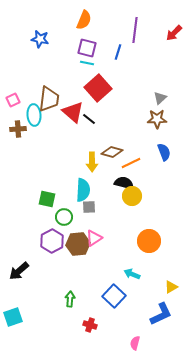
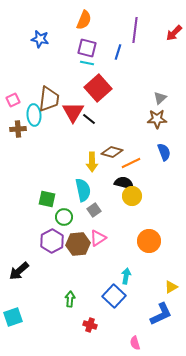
red triangle: rotated 20 degrees clockwise
cyan semicircle: rotated 15 degrees counterclockwise
gray square: moved 5 px right, 3 px down; rotated 32 degrees counterclockwise
pink triangle: moved 4 px right
cyan arrow: moved 6 px left, 2 px down; rotated 77 degrees clockwise
pink semicircle: rotated 32 degrees counterclockwise
